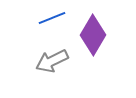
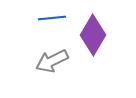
blue line: rotated 16 degrees clockwise
